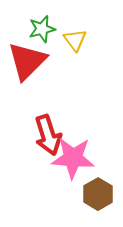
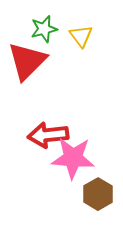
green star: moved 2 px right
yellow triangle: moved 6 px right, 4 px up
red arrow: rotated 102 degrees clockwise
